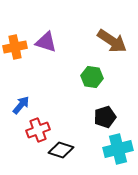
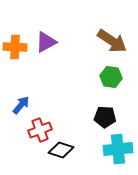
purple triangle: rotated 45 degrees counterclockwise
orange cross: rotated 15 degrees clockwise
green hexagon: moved 19 px right
black pentagon: rotated 20 degrees clockwise
red cross: moved 2 px right
cyan cross: rotated 8 degrees clockwise
